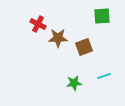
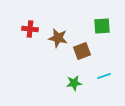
green square: moved 10 px down
red cross: moved 8 px left, 5 px down; rotated 21 degrees counterclockwise
brown star: rotated 12 degrees clockwise
brown square: moved 2 px left, 4 px down
